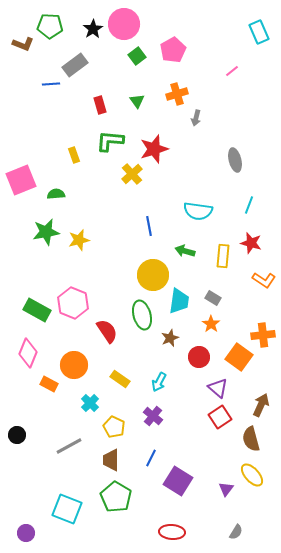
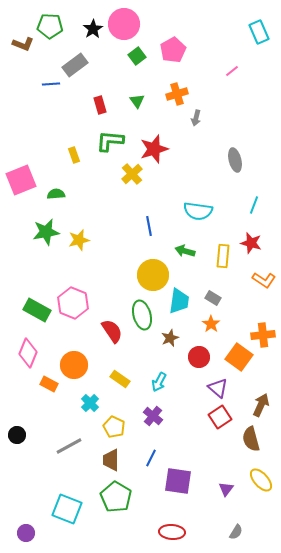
cyan line at (249, 205): moved 5 px right
red semicircle at (107, 331): moved 5 px right
yellow ellipse at (252, 475): moved 9 px right, 5 px down
purple square at (178, 481): rotated 24 degrees counterclockwise
